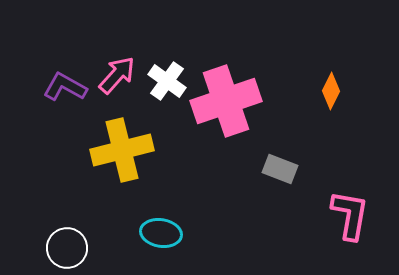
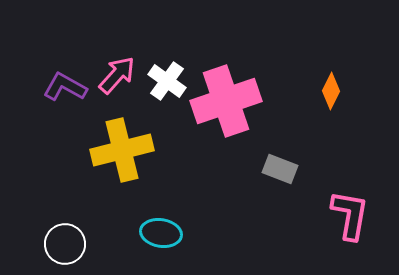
white circle: moved 2 px left, 4 px up
